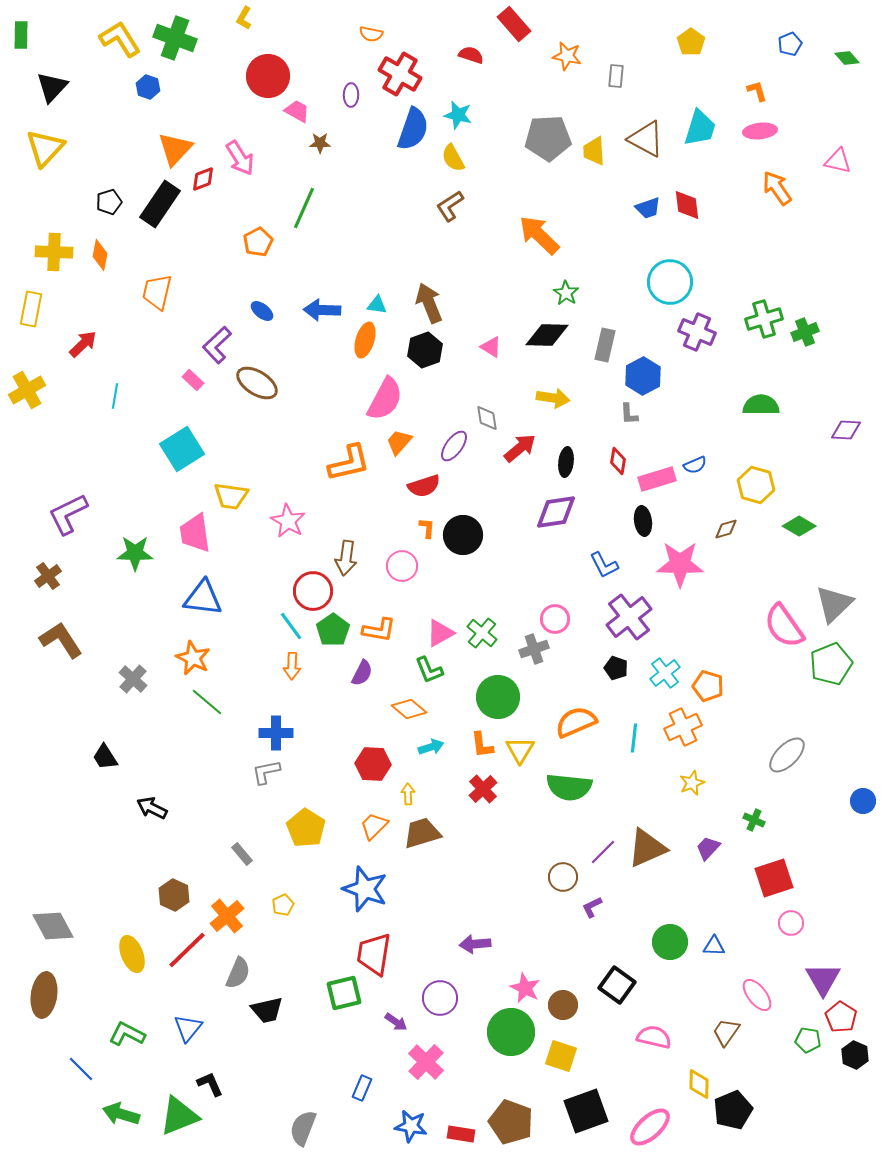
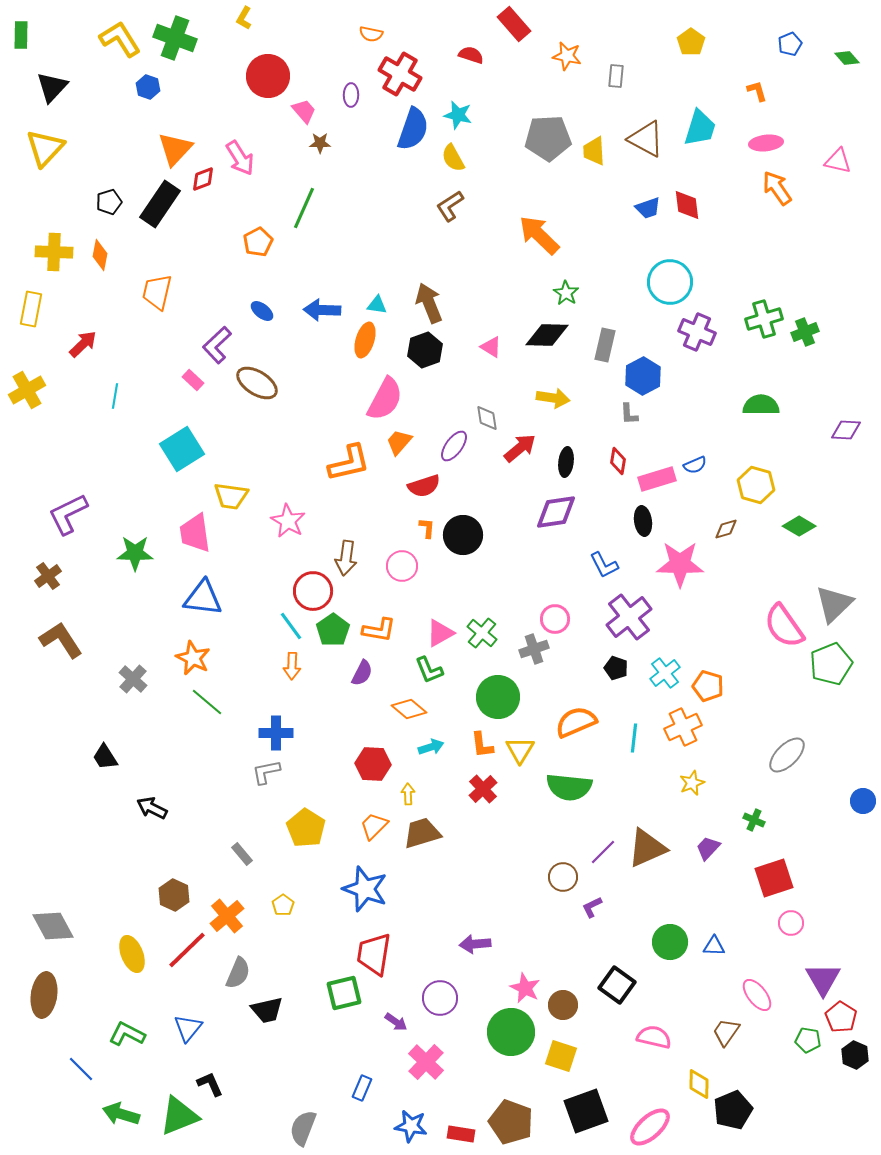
pink trapezoid at (297, 111): moved 7 px right; rotated 20 degrees clockwise
pink ellipse at (760, 131): moved 6 px right, 12 px down
yellow pentagon at (283, 905): rotated 10 degrees counterclockwise
